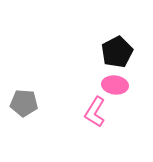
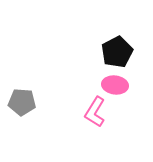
gray pentagon: moved 2 px left, 1 px up
